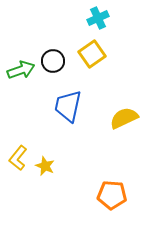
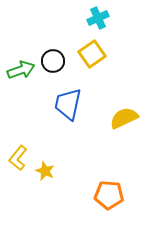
blue trapezoid: moved 2 px up
yellow star: moved 5 px down
orange pentagon: moved 3 px left
